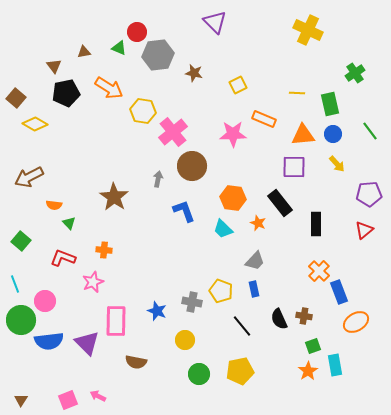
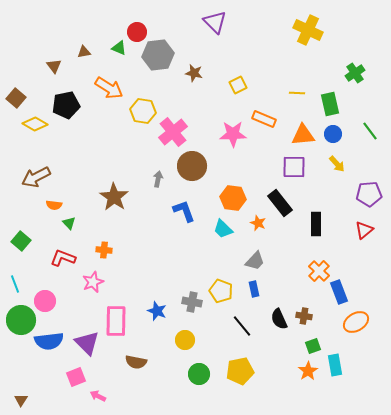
black pentagon at (66, 93): moved 12 px down
brown arrow at (29, 177): moved 7 px right
pink square at (68, 400): moved 8 px right, 23 px up
